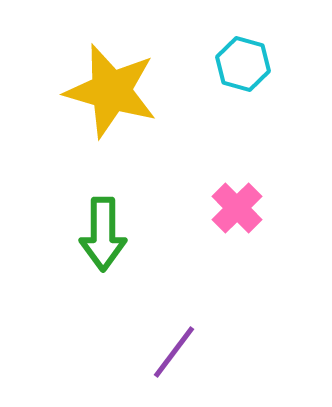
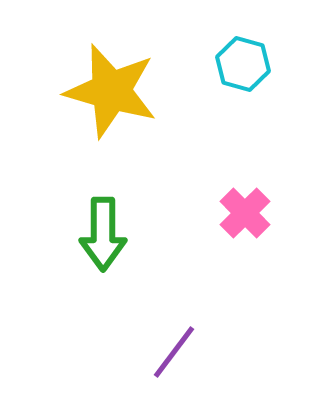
pink cross: moved 8 px right, 5 px down
